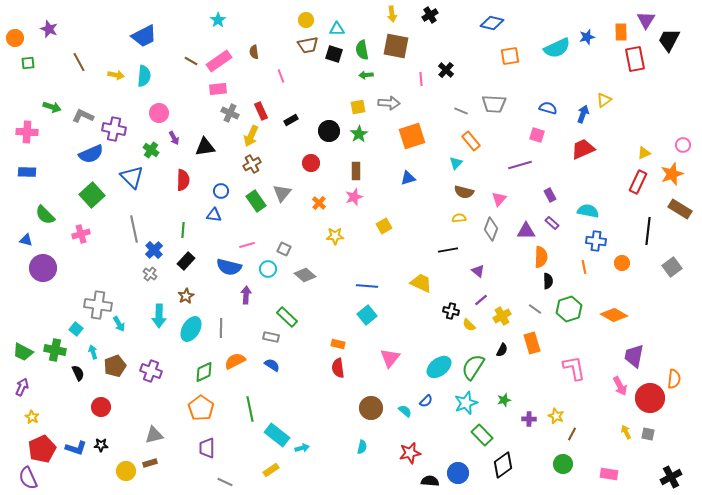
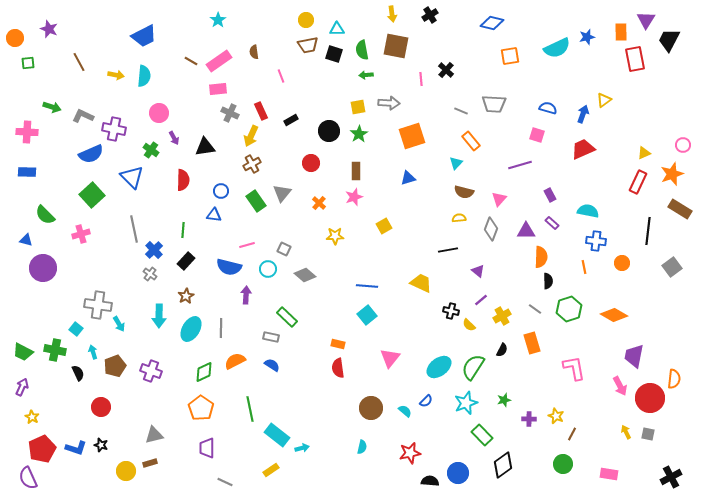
black star at (101, 445): rotated 16 degrees clockwise
